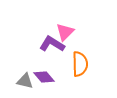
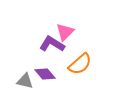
orange semicircle: rotated 50 degrees clockwise
purple diamond: moved 1 px right, 3 px up
